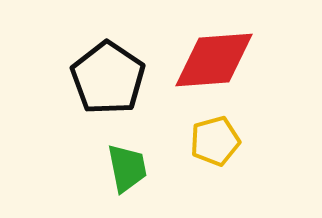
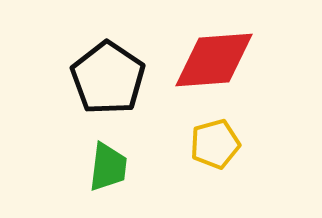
yellow pentagon: moved 3 px down
green trapezoid: moved 19 px left, 1 px up; rotated 18 degrees clockwise
